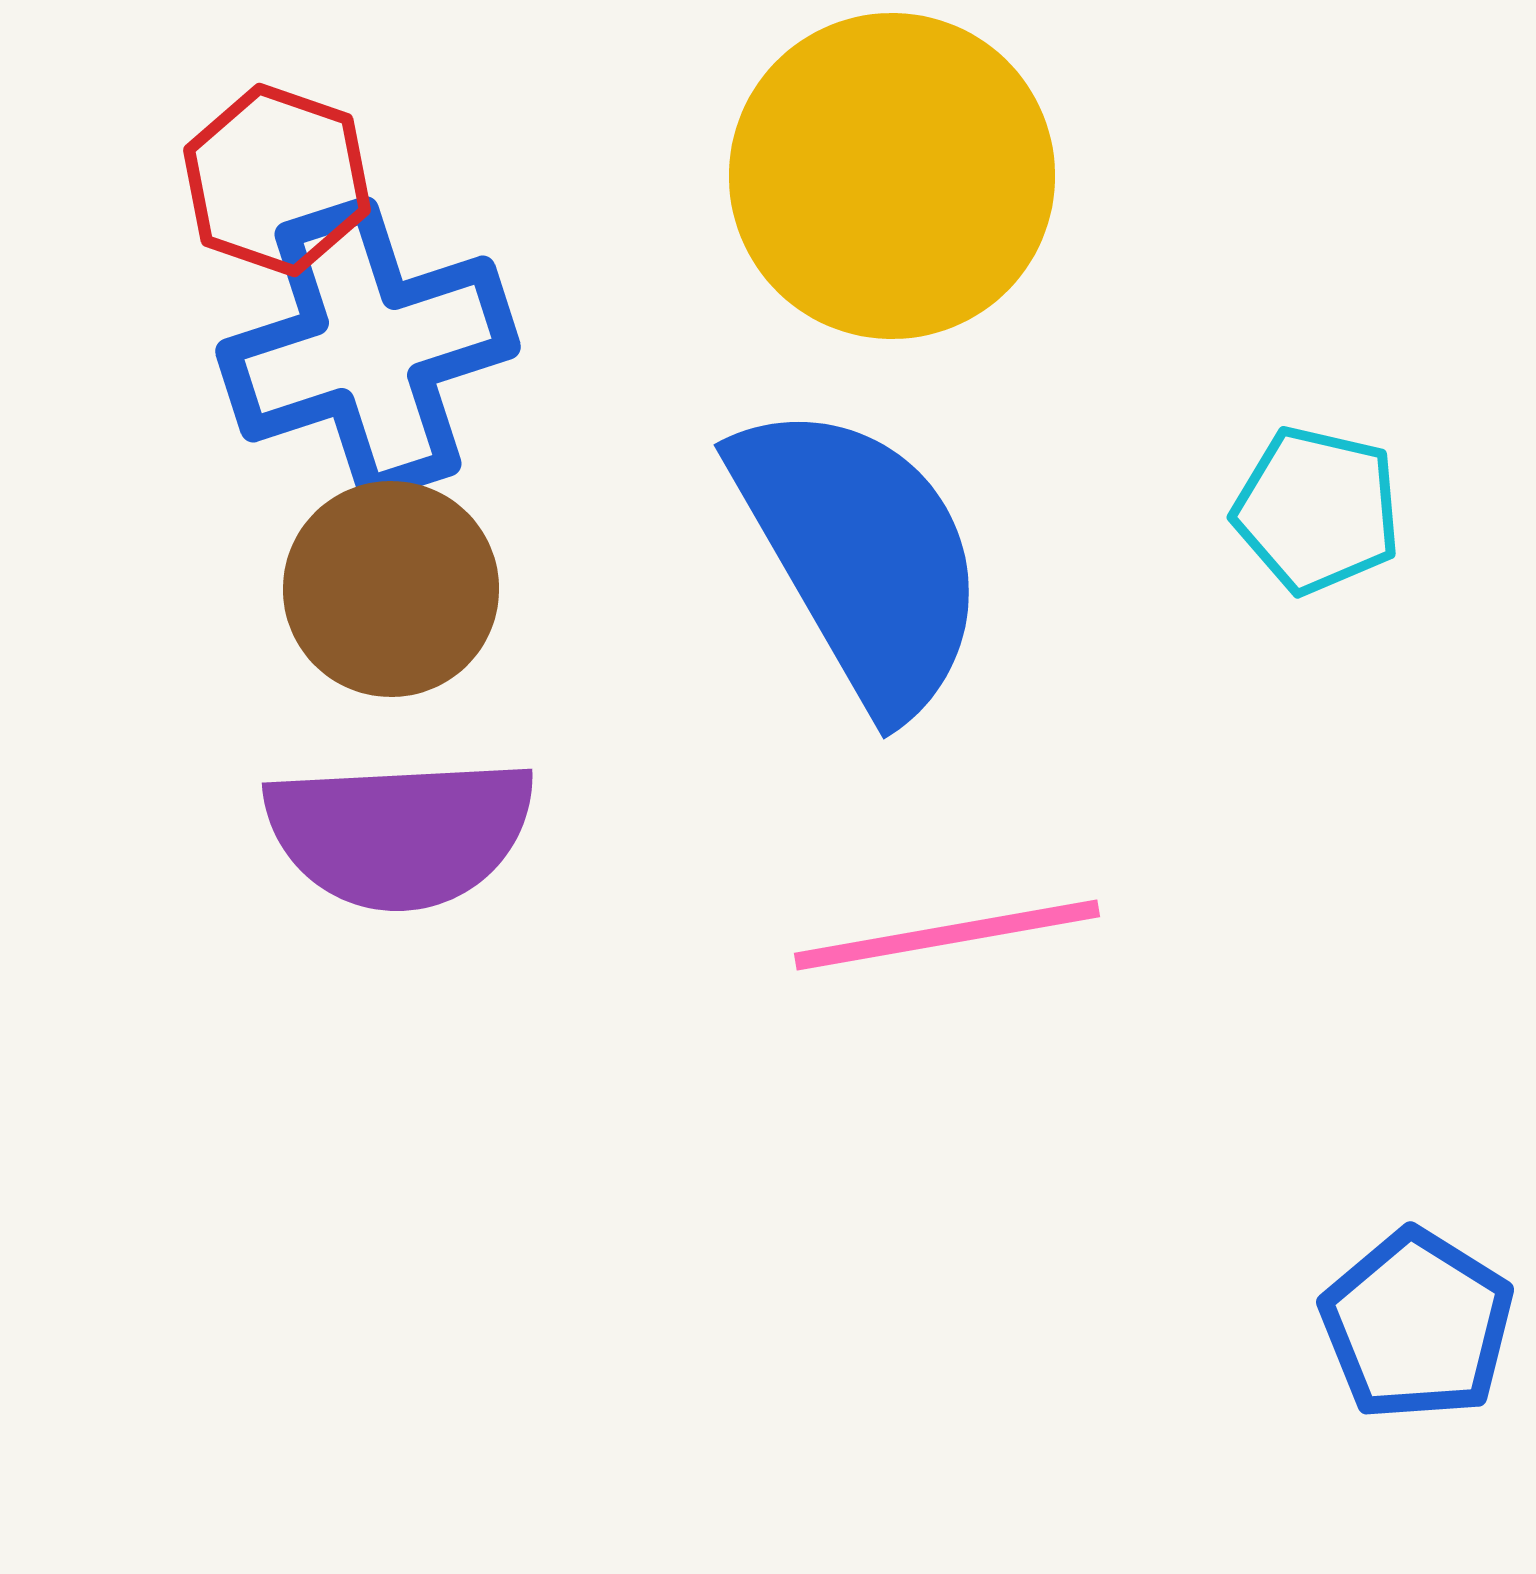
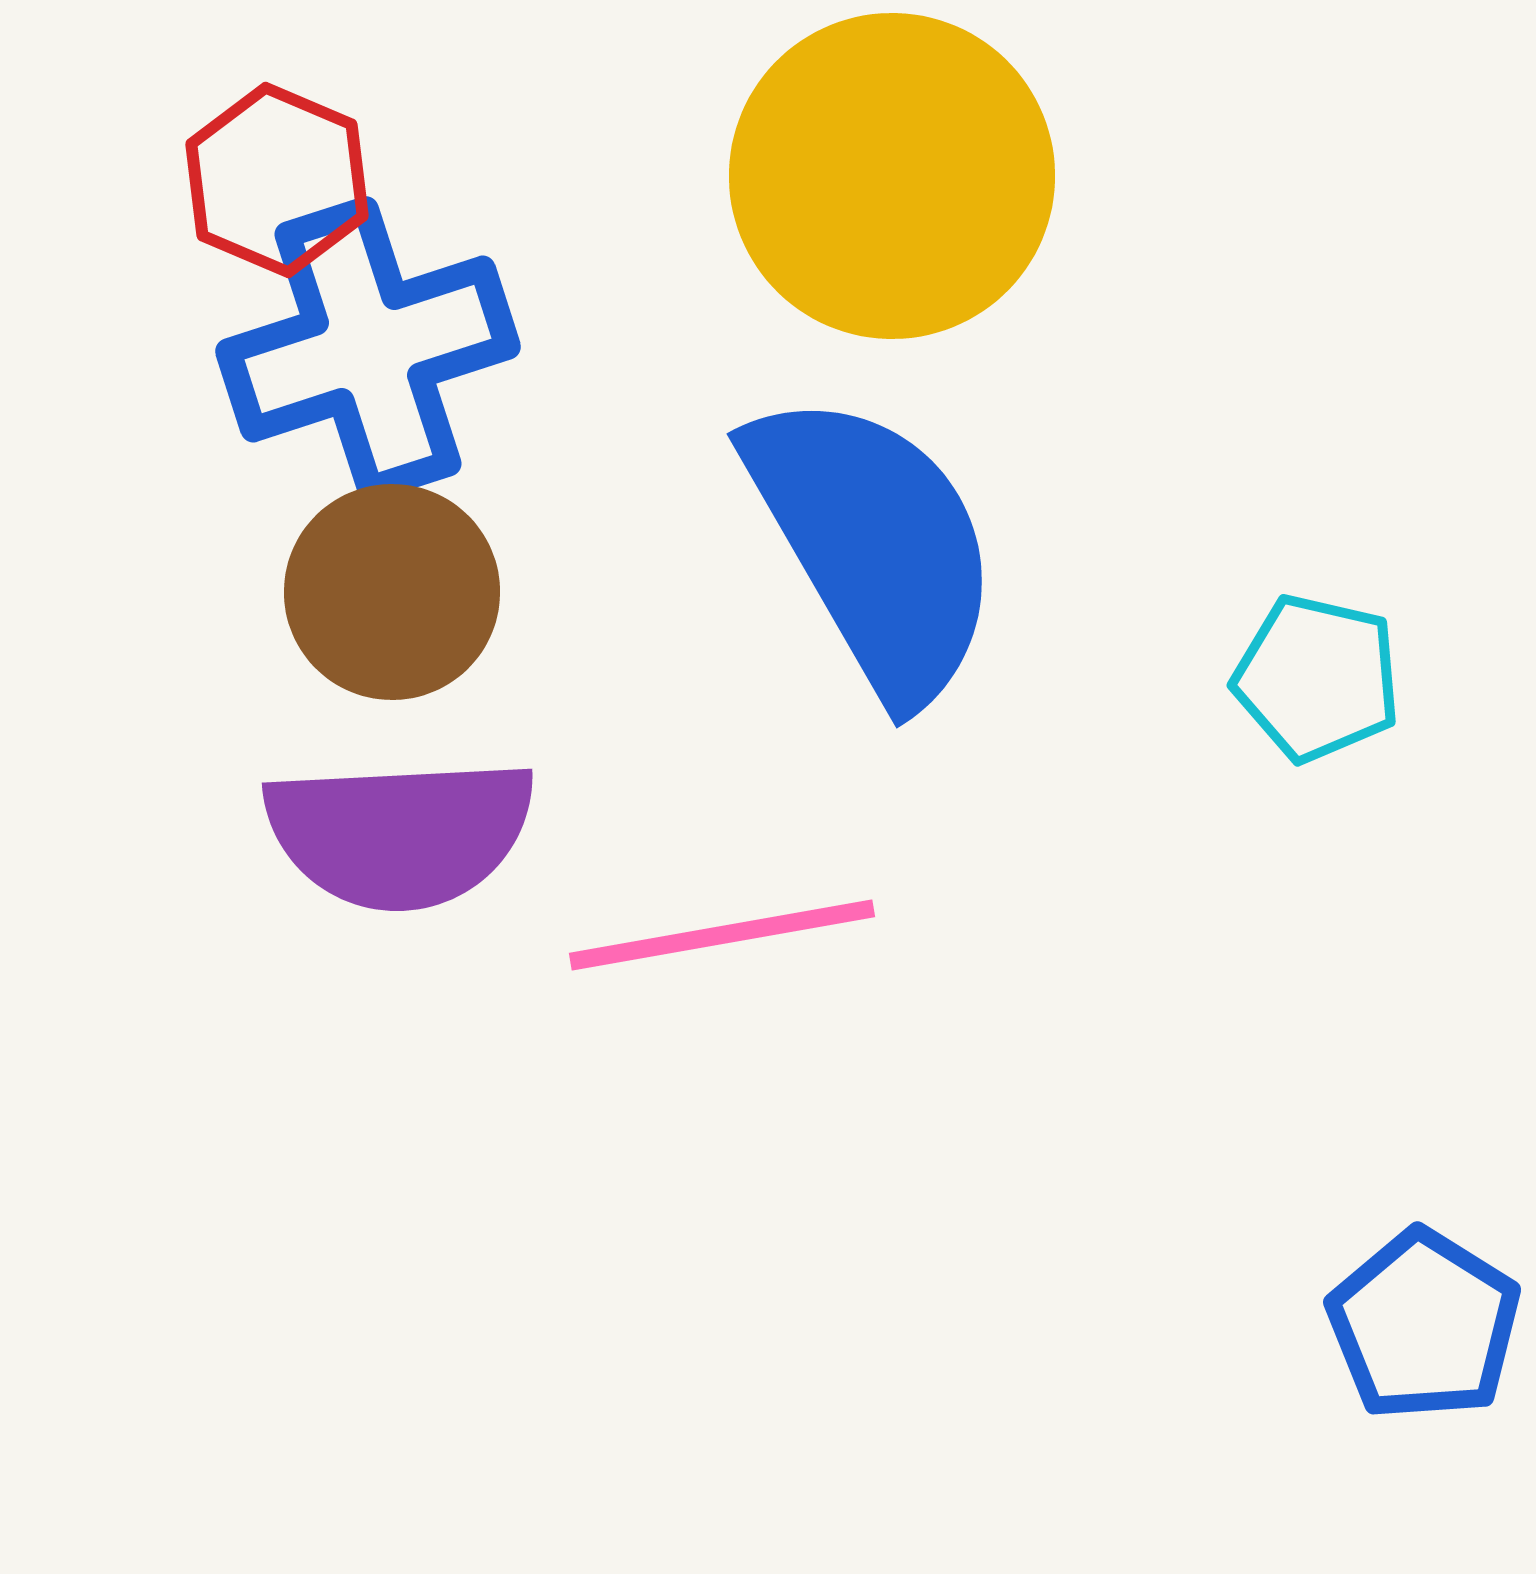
red hexagon: rotated 4 degrees clockwise
cyan pentagon: moved 168 px down
blue semicircle: moved 13 px right, 11 px up
brown circle: moved 1 px right, 3 px down
pink line: moved 225 px left
blue pentagon: moved 7 px right
